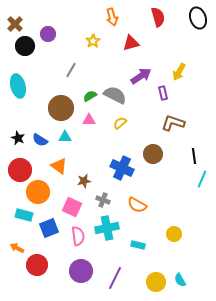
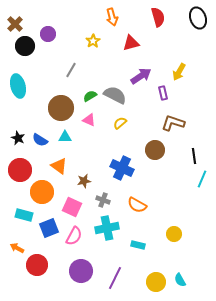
pink triangle at (89, 120): rotated 24 degrees clockwise
brown circle at (153, 154): moved 2 px right, 4 px up
orange circle at (38, 192): moved 4 px right
pink semicircle at (78, 236): moved 4 px left; rotated 36 degrees clockwise
